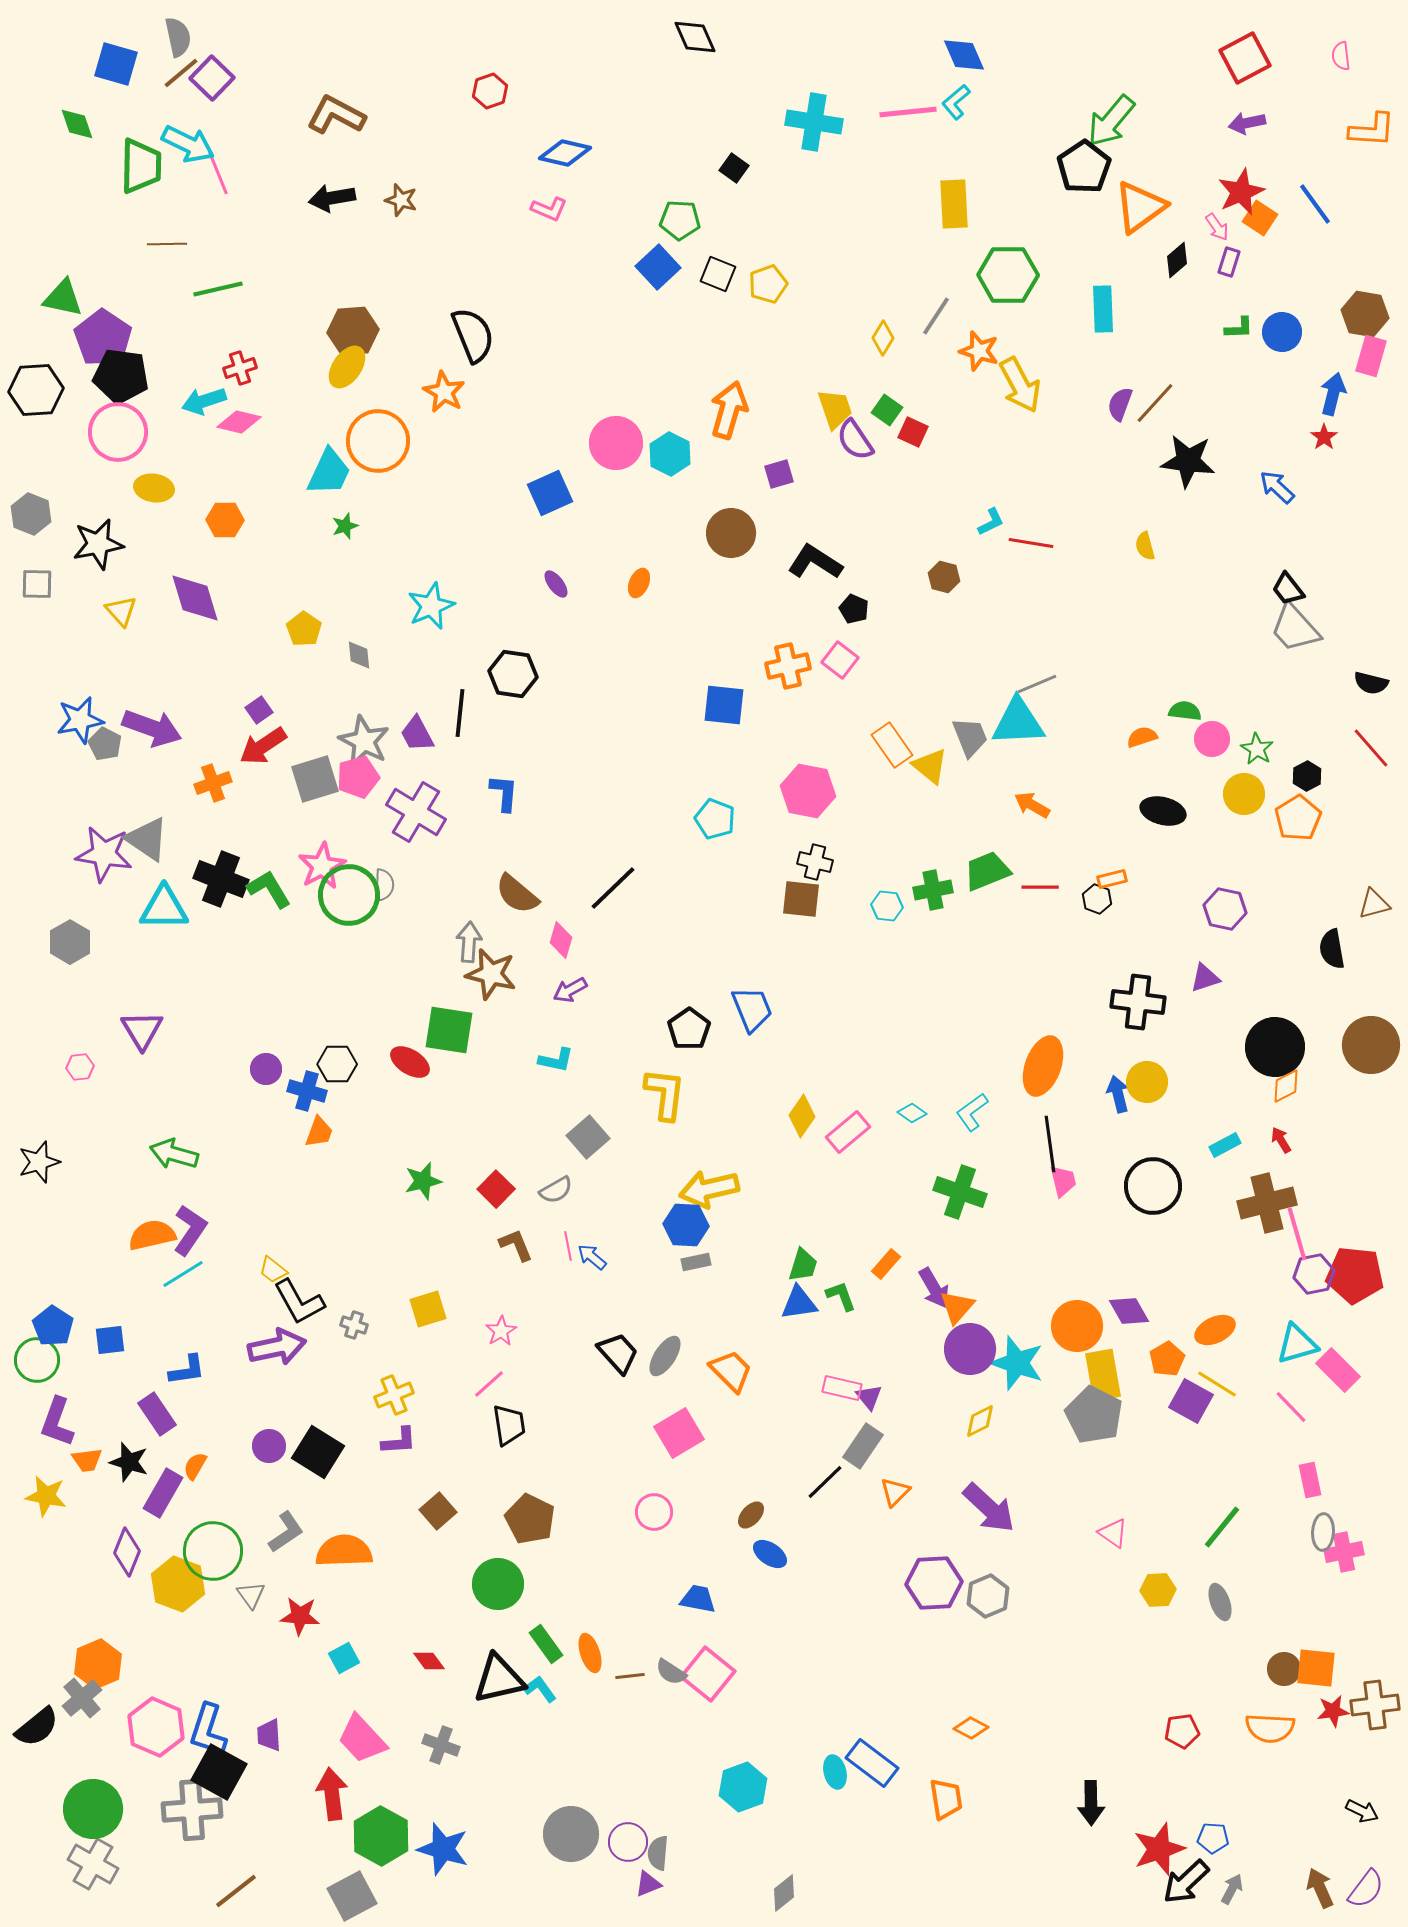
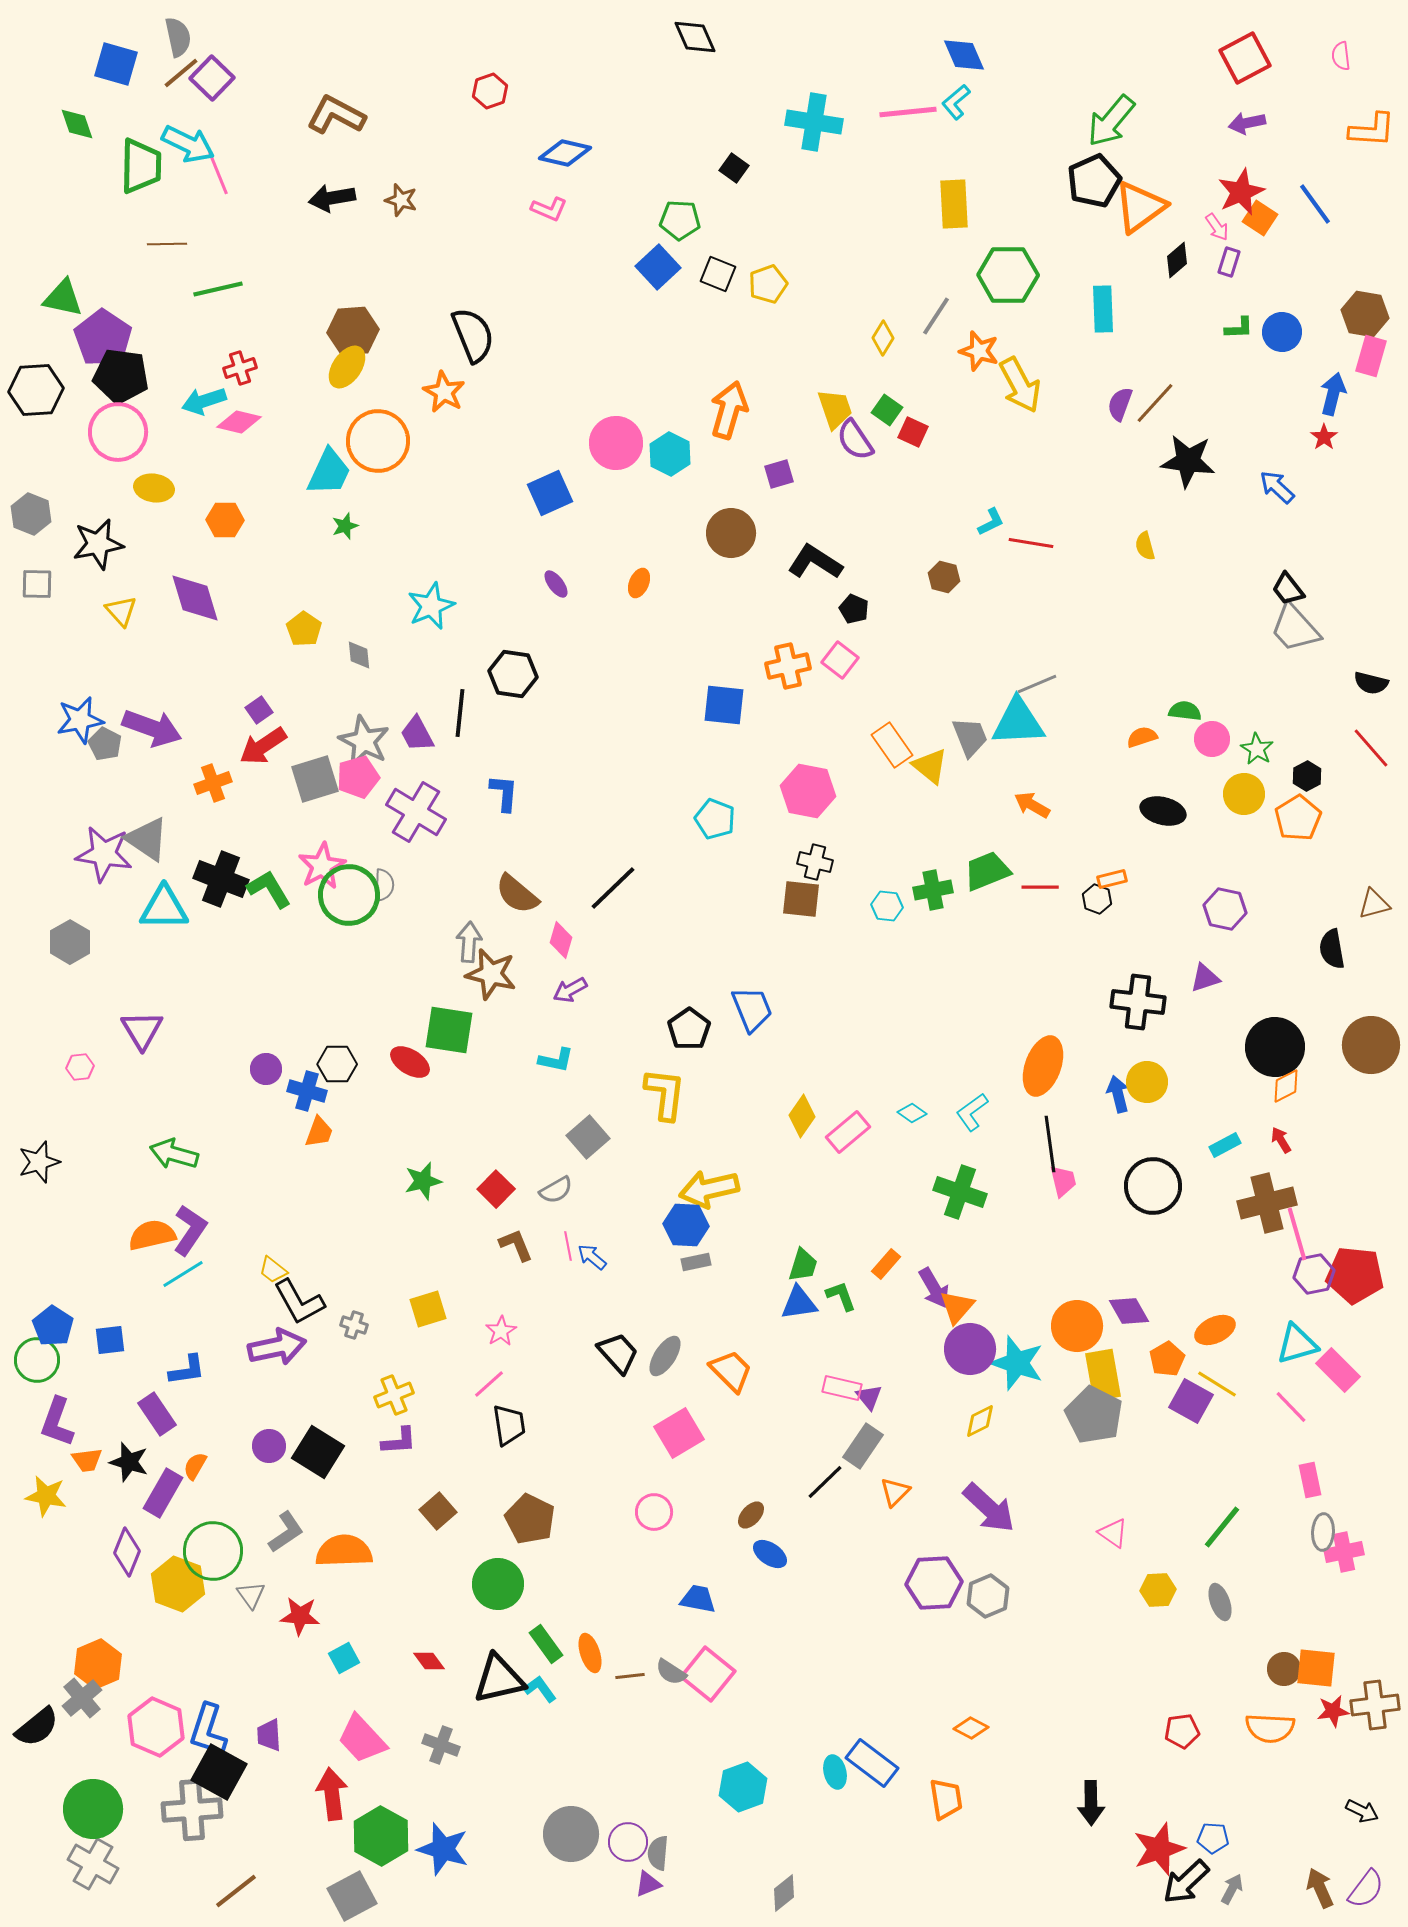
black pentagon at (1084, 167): moved 10 px right, 14 px down; rotated 10 degrees clockwise
